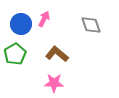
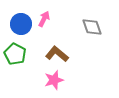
gray diamond: moved 1 px right, 2 px down
green pentagon: rotated 15 degrees counterclockwise
pink star: moved 3 px up; rotated 18 degrees counterclockwise
